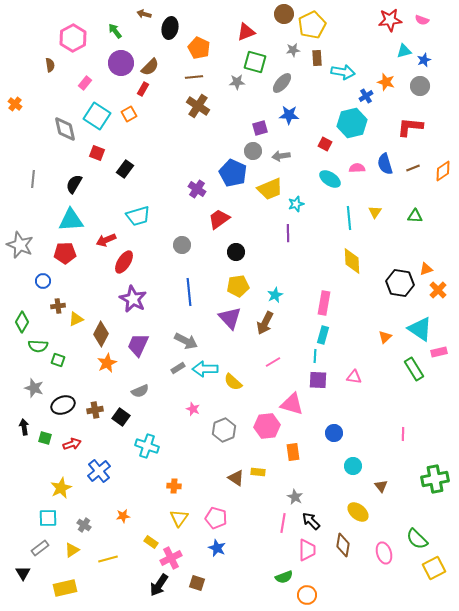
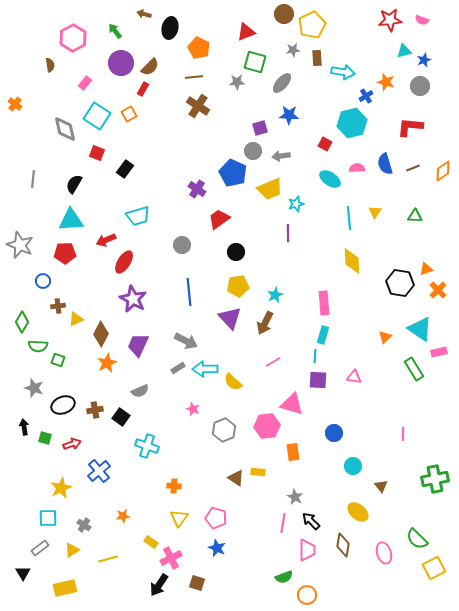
pink rectangle at (324, 303): rotated 15 degrees counterclockwise
